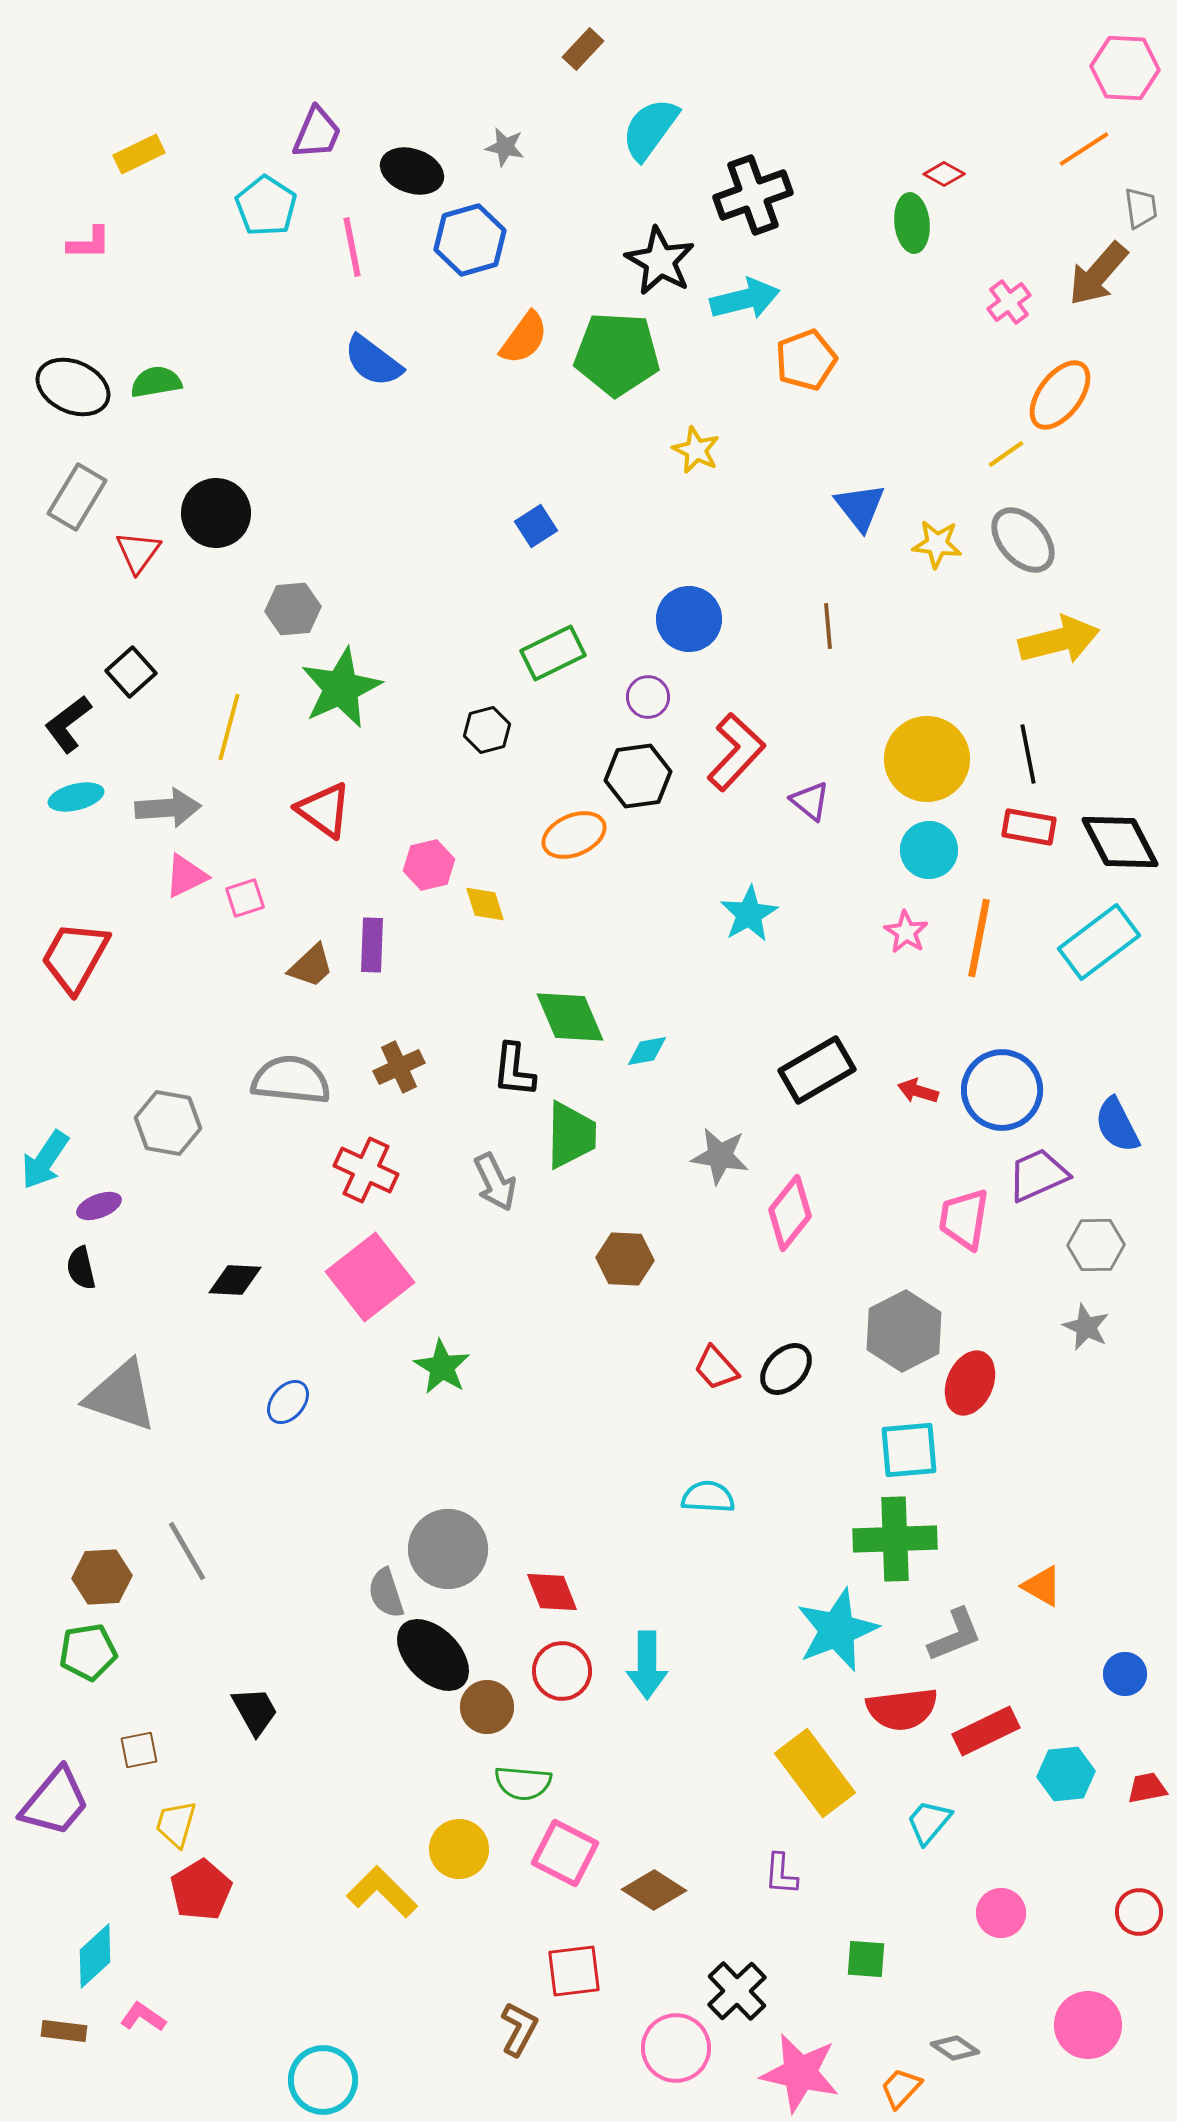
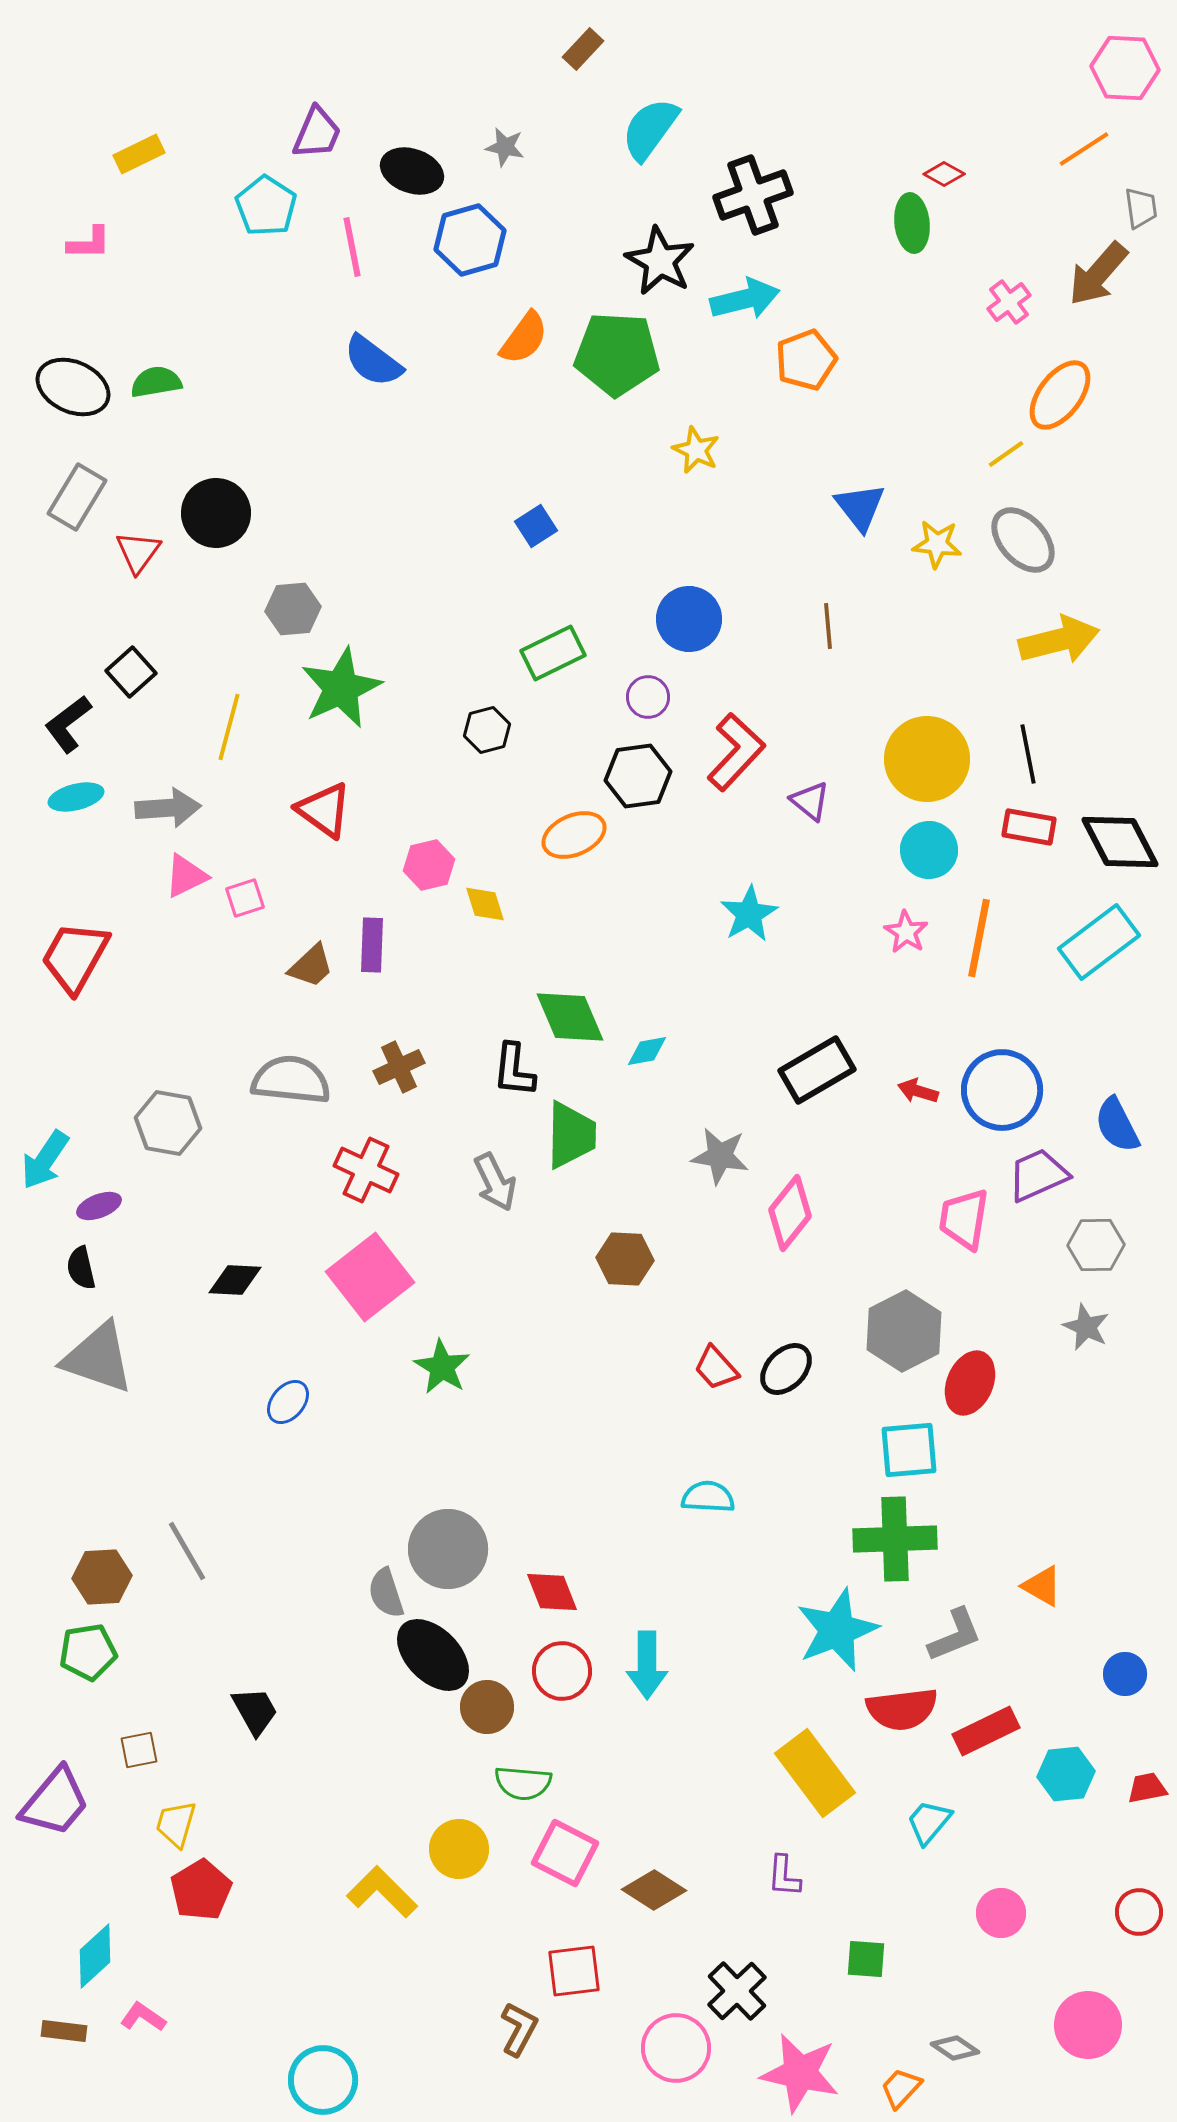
gray triangle at (121, 1396): moved 23 px left, 38 px up
purple L-shape at (781, 1874): moved 3 px right, 2 px down
